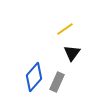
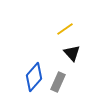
black triangle: rotated 18 degrees counterclockwise
gray rectangle: moved 1 px right
